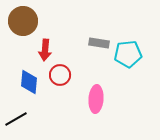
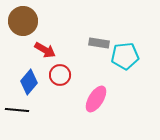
red arrow: rotated 65 degrees counterclockwise
cyan pentagon: moved 3 px left, 2 px down
blue diamond: rotated 35 degrees clockwise
pink ellipse: rotated 28 degrees clockwise
black line: moved 1 px right, 9 px up; rotated 35 degrees clockwise
